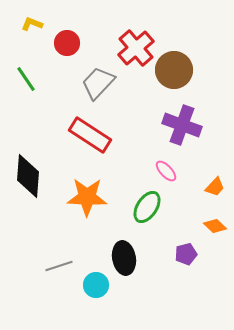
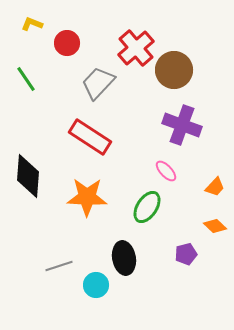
red rectangle: moved 2 px down
